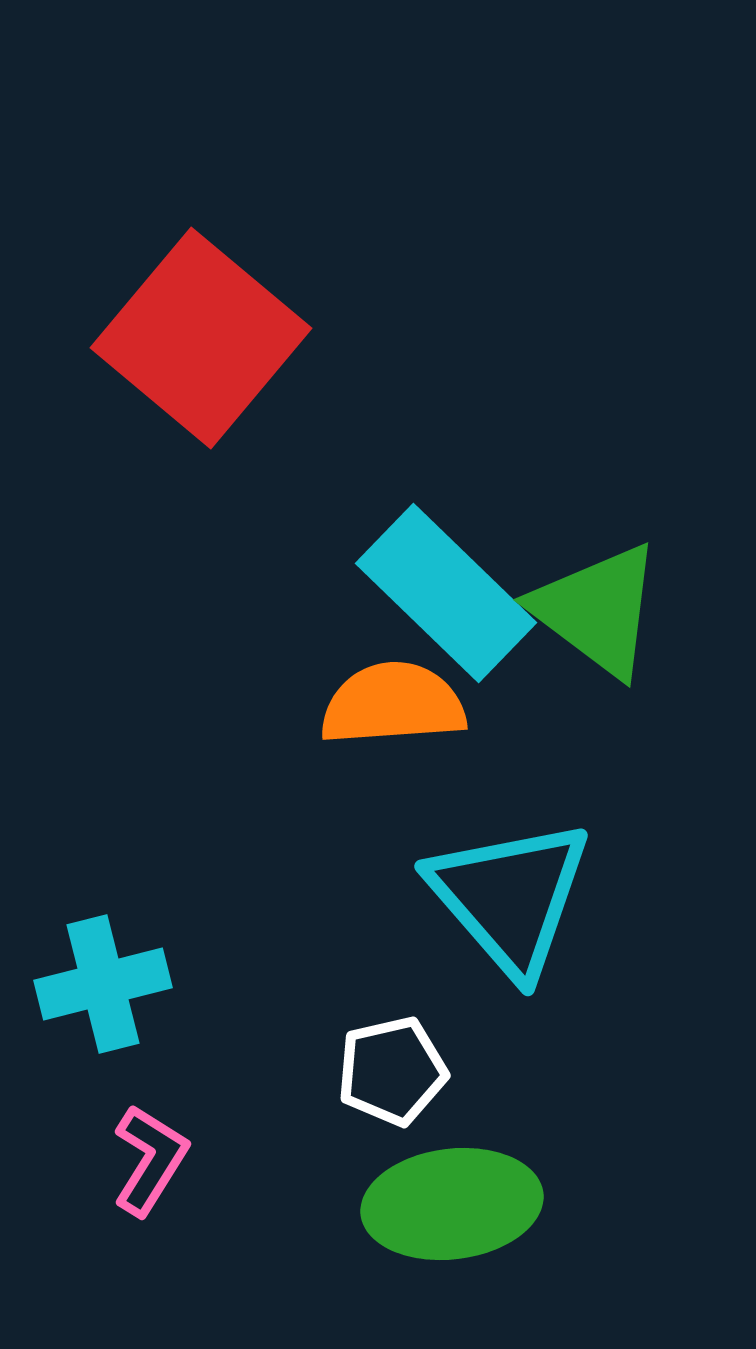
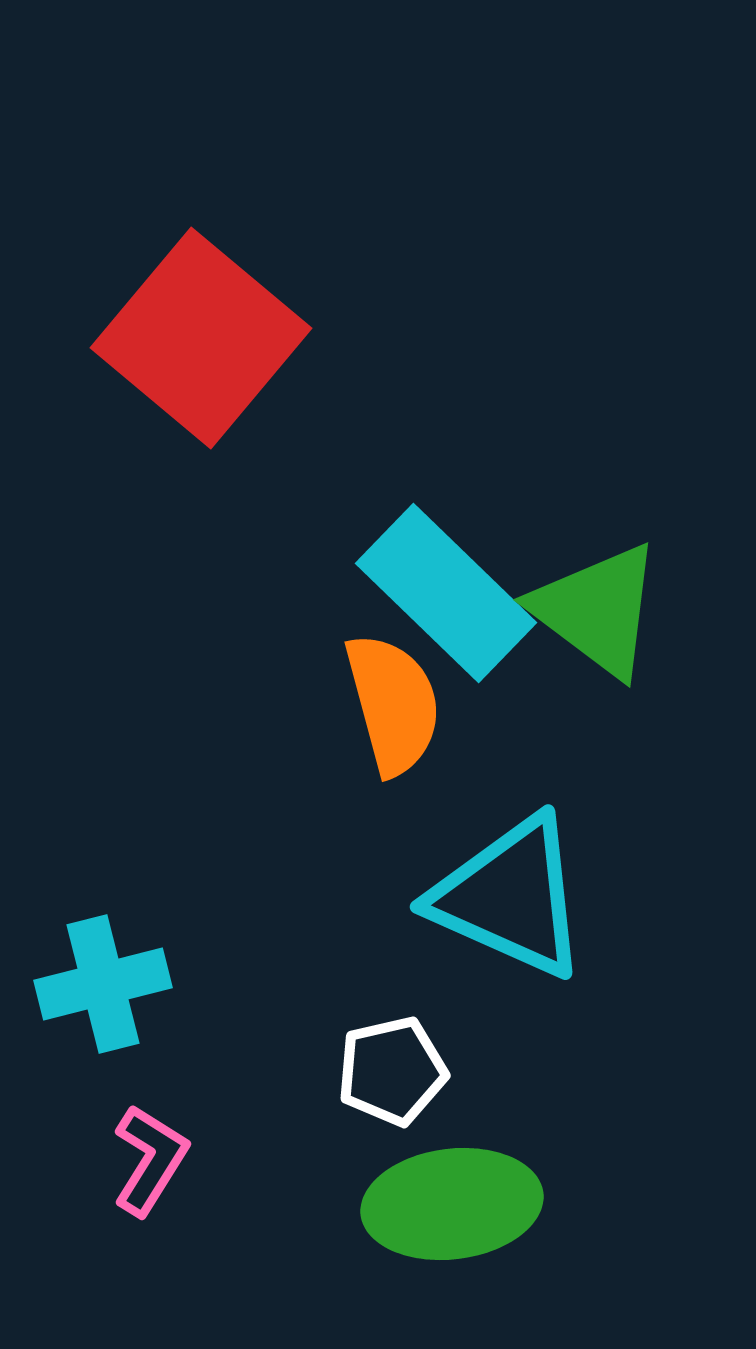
orange semicircle: rotated 79 degrees clockwise
cyan triangle: rotated 25 degrees counterclockwise
